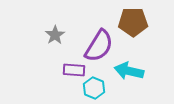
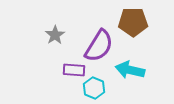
cyan arrow: moved 1 px right, 1 px up
